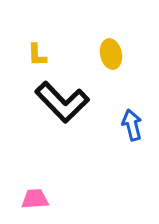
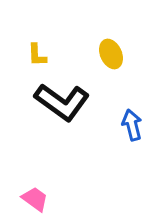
yellow ellipse: rotated 12 degrees counterclockwise
black L-shape: rotated 10 degrees counterclockwise
pink trapezoid: rotated 40 degrees clockwise
